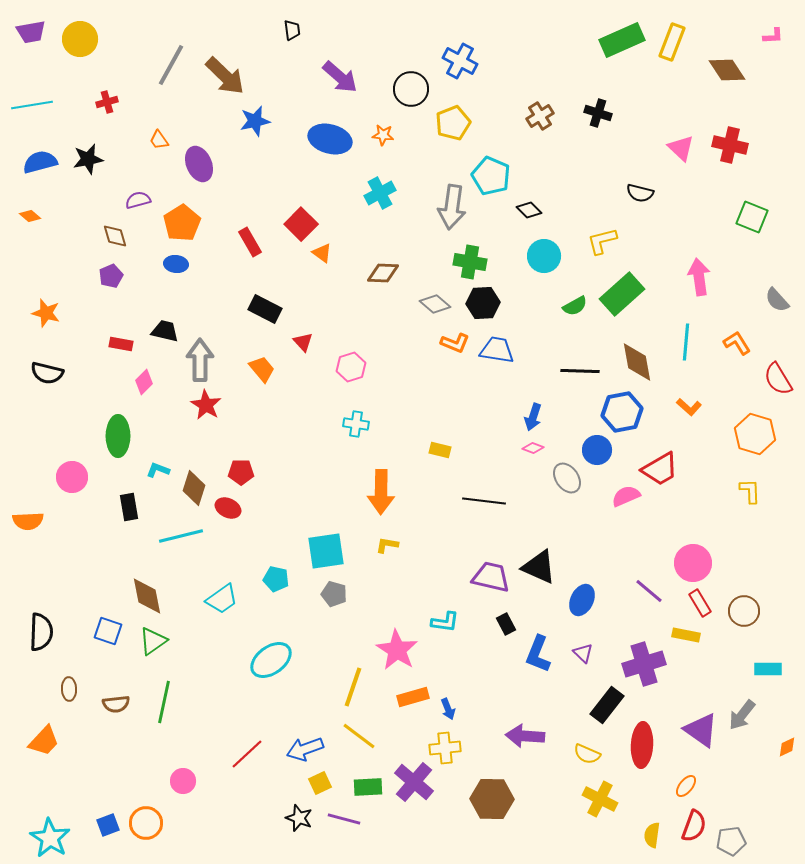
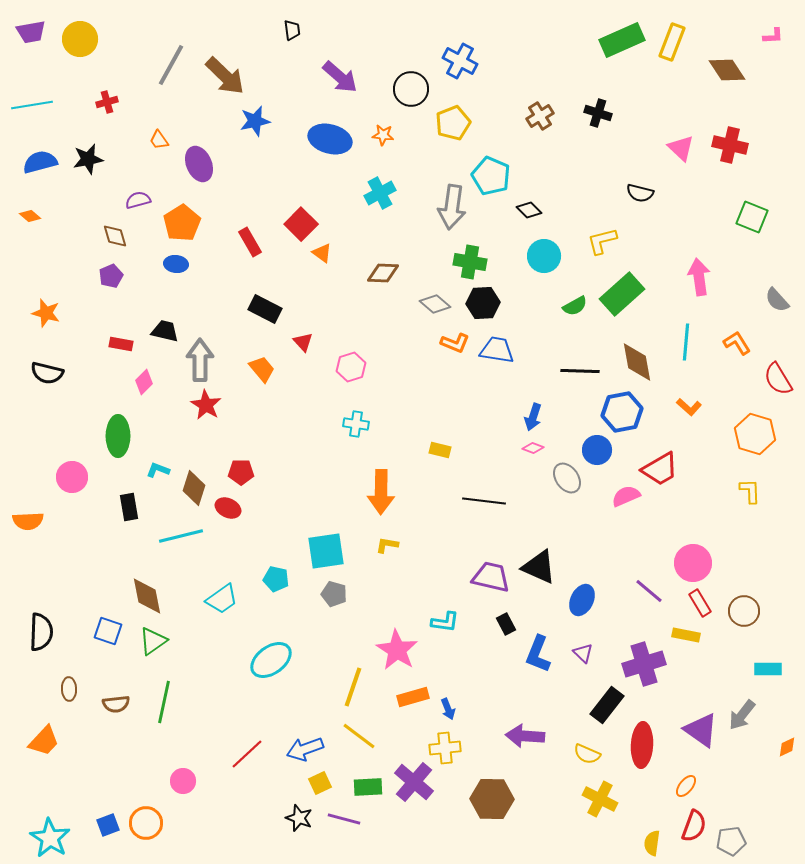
yellow semicircle at (652, 835): moved 8 px down
